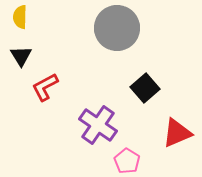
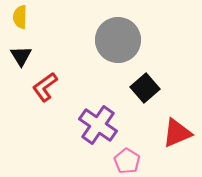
gray circle: moved 1 px right, 12 px down
red L-shape: rotated 8 degrees counterclockwise
